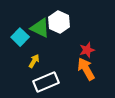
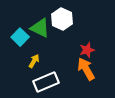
white hexagon: moved 3 px right, 3 px up
